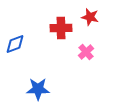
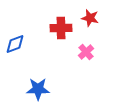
red star: moved 1 px down
